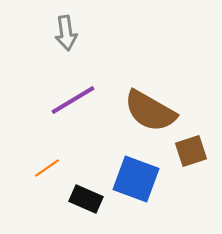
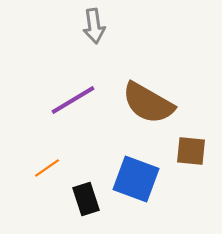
gray arrow: moved 28 px right, 7 px up
brown semicircle: moved 2 px left, 8 px up
brown square: rotated 24 degrees clockwise
black rectangle: rotated 48 degrees clockwise
